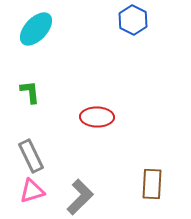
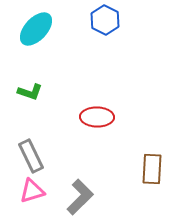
blue hexagon: moved 28 px left
green L-shape: rotated 115 degrees clockwise
brown rectangle: moved 15 px up
